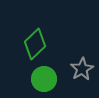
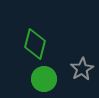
green diamond: rotated 32 degrees counterclockwise
